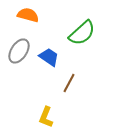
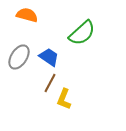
orange semicircle: moved 1 px left
gray ellipse: moved 6 px down
brown line: moved 19 px left
yellow L-shape: moved 18 px right, 18 px up
